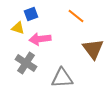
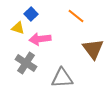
blue square: rotated 24 degrees counterclockwise
